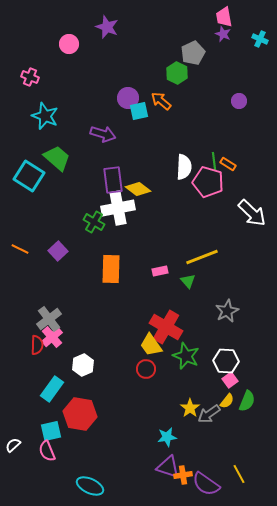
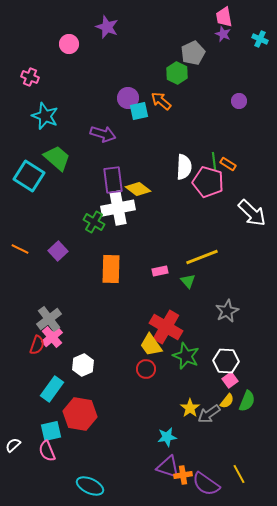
red semicircle at (37, 345): rotated 18 degrees clockwise
